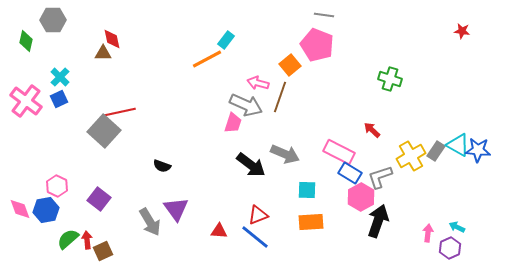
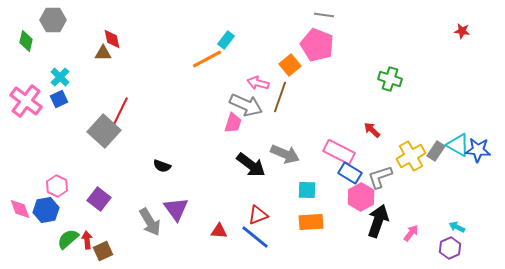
red line at (120, 112): rotated 52 degrees counterclockwise
pink arrow at (428, 233): moved 17 px left; rotated 30 degrees clockwise
